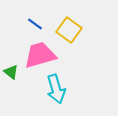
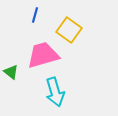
blue line: moved 9 px up; rotated 70 degrees clockwise
pink trapezoid: moved 3 px right
cyan arrow: moved 1 px left, 3 px down
